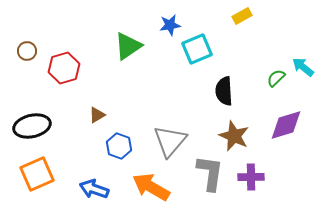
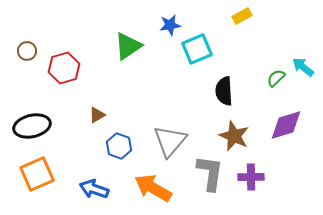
orange arrow: moved 2 px right, 1 px down
